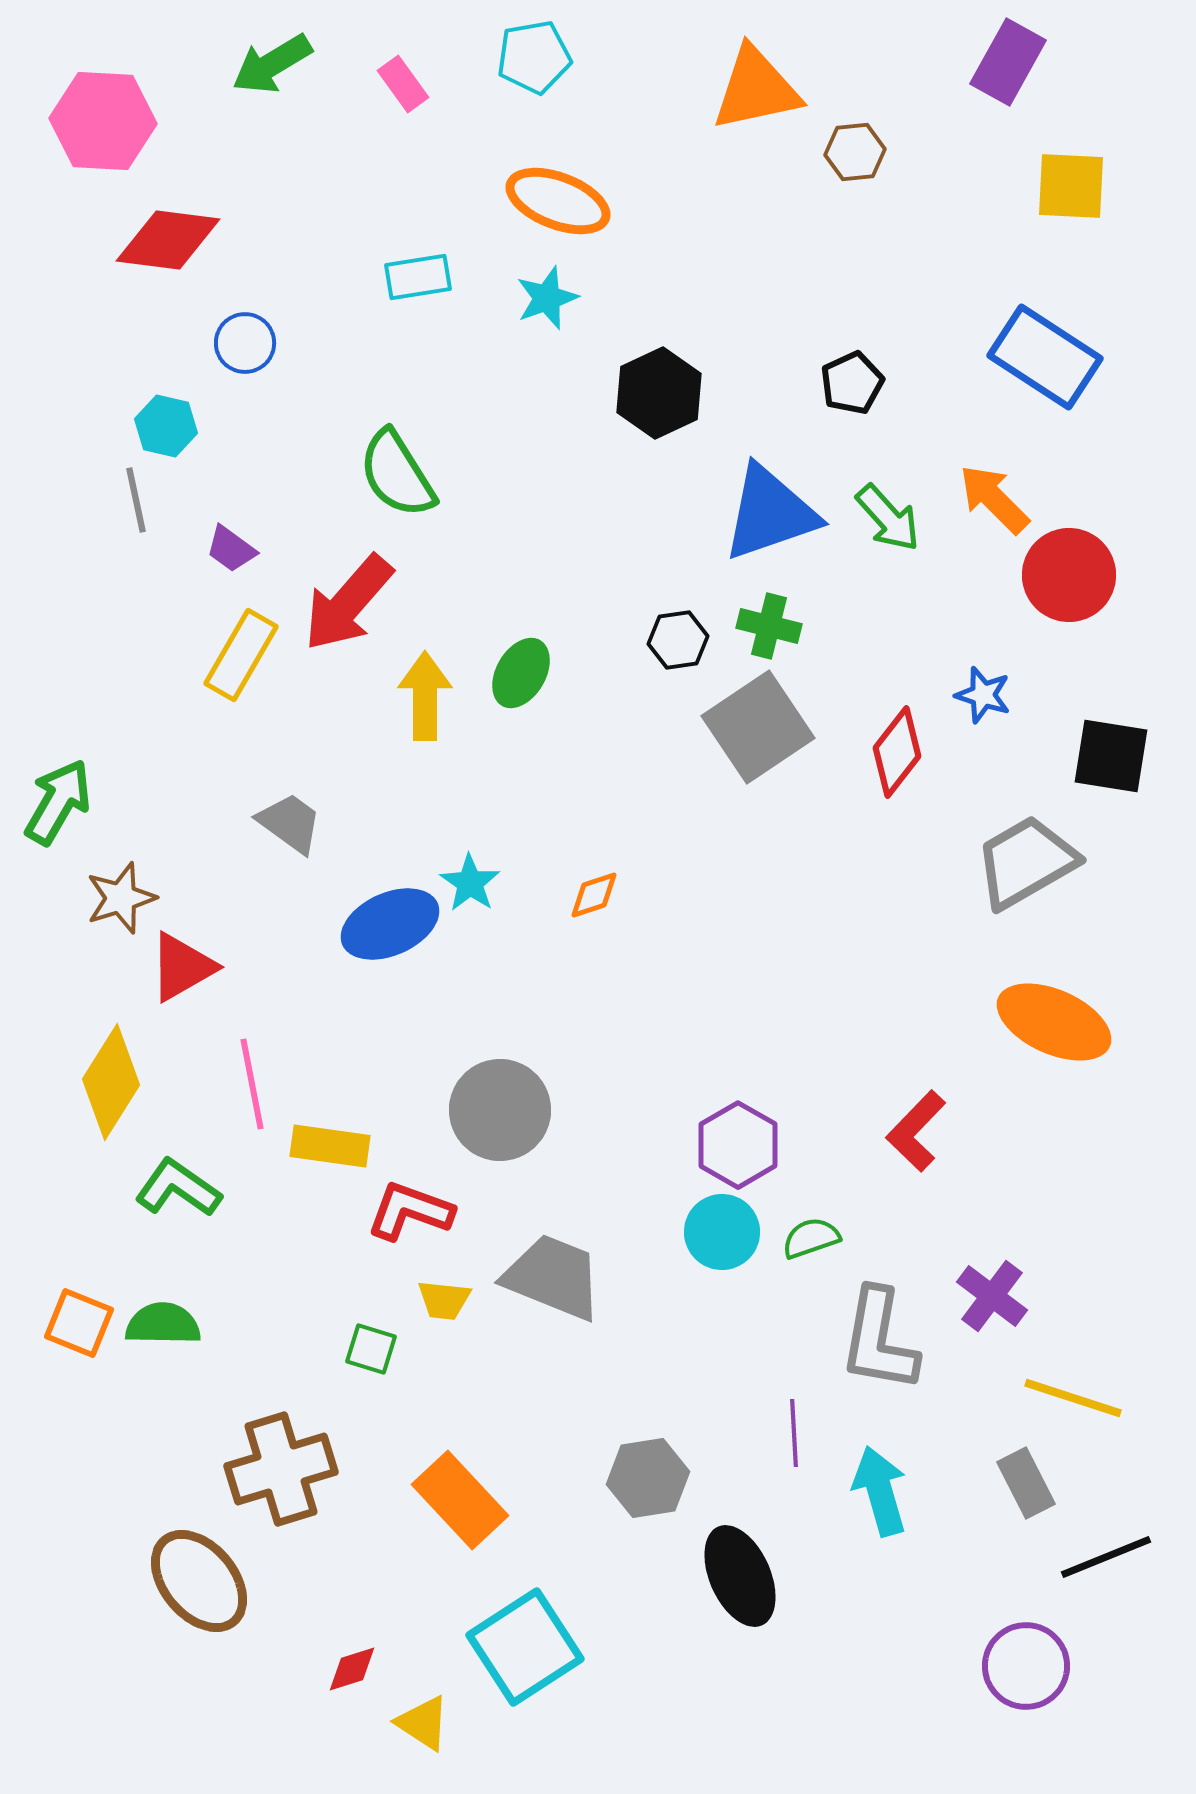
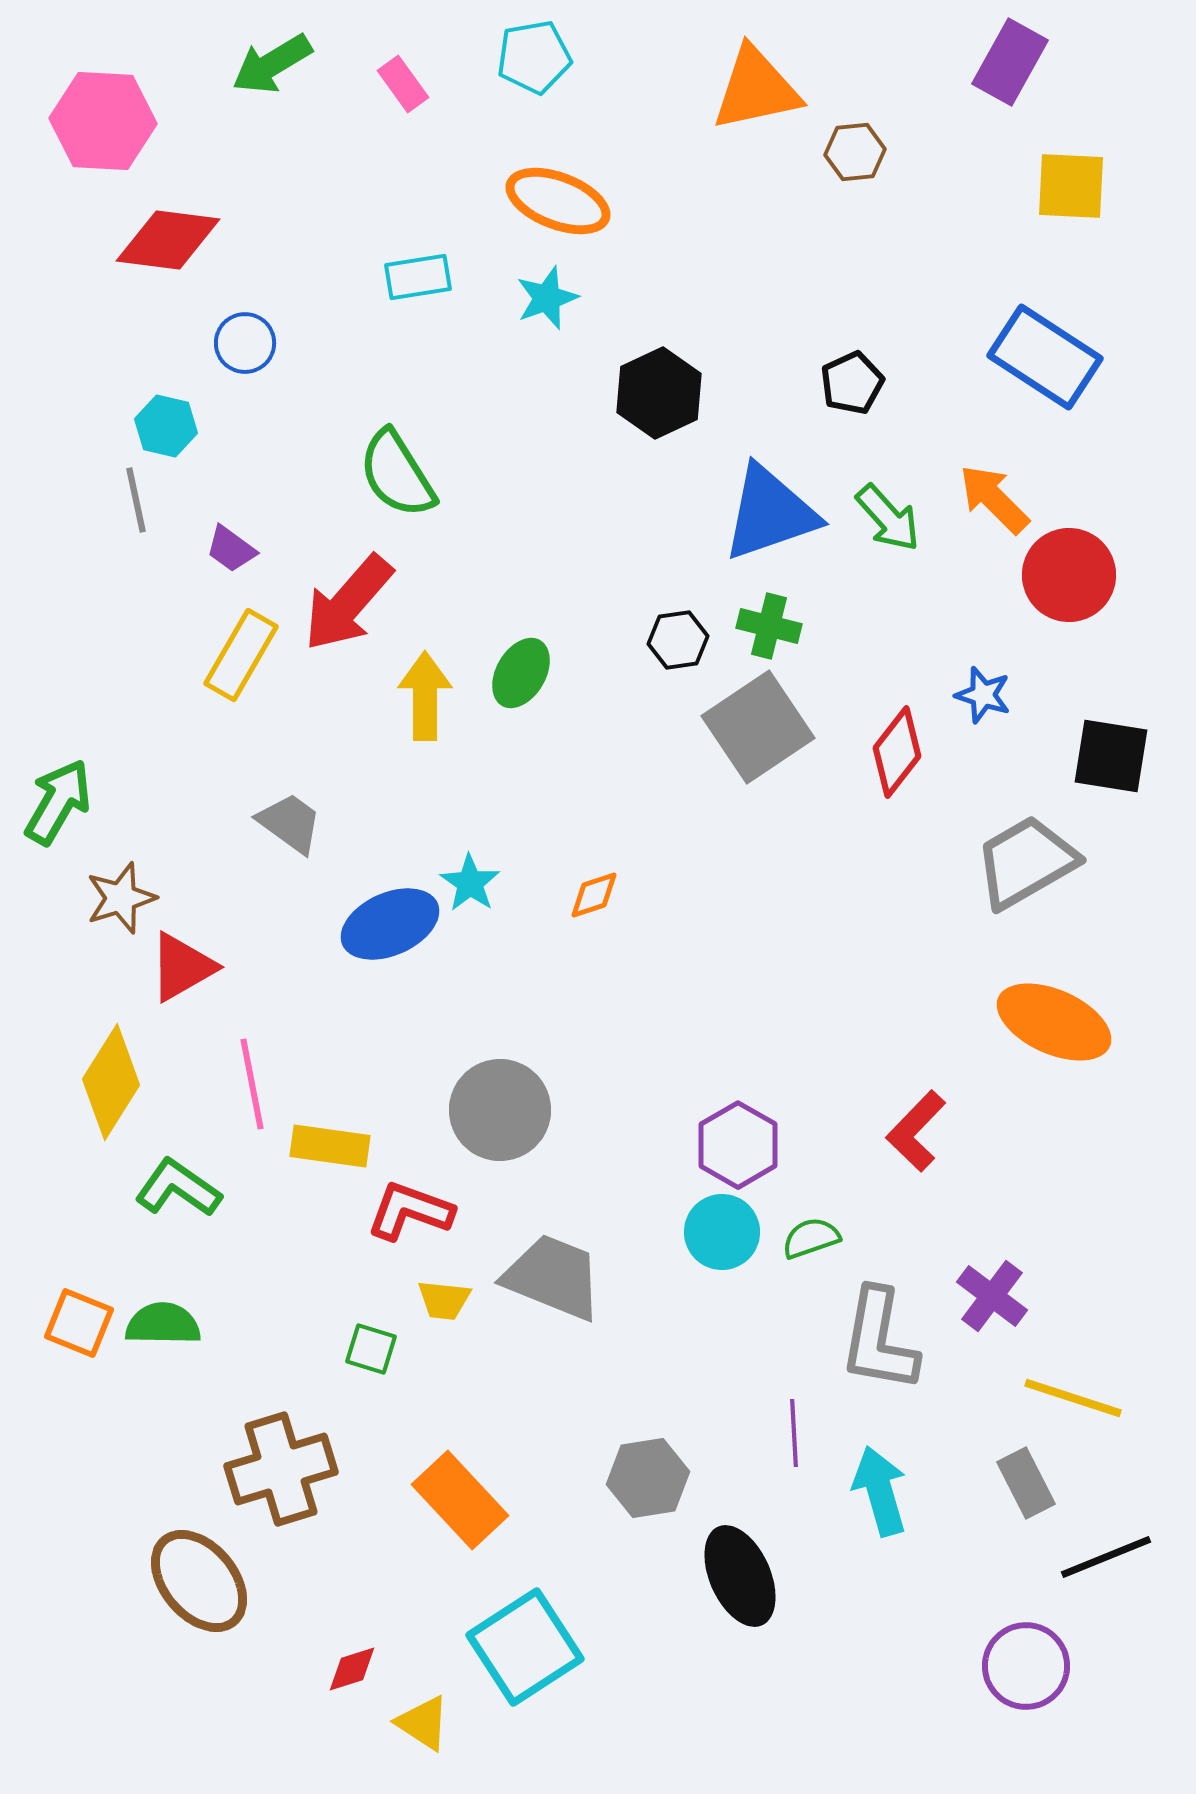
purple rectangle at (1008, 62): moved 2 px right
